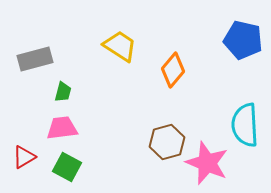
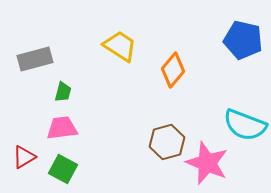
cyan semicircle: rotated 66 degrees counterclockwise
green square: moved 4 px left, 2 px down
